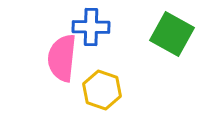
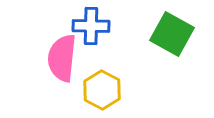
blue cross: moved 1 px up
yellow hexagon: rotated 9 degrees clockwise
